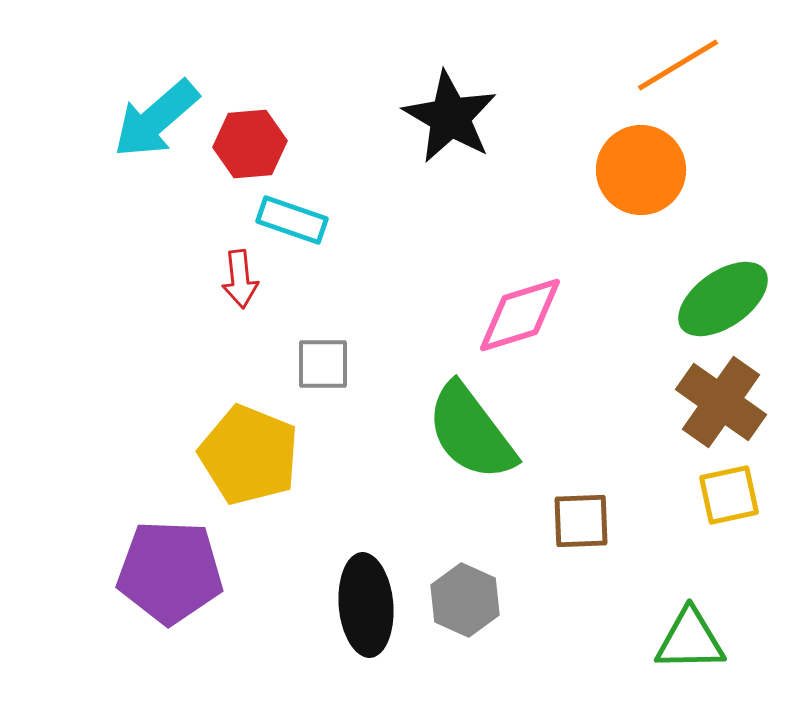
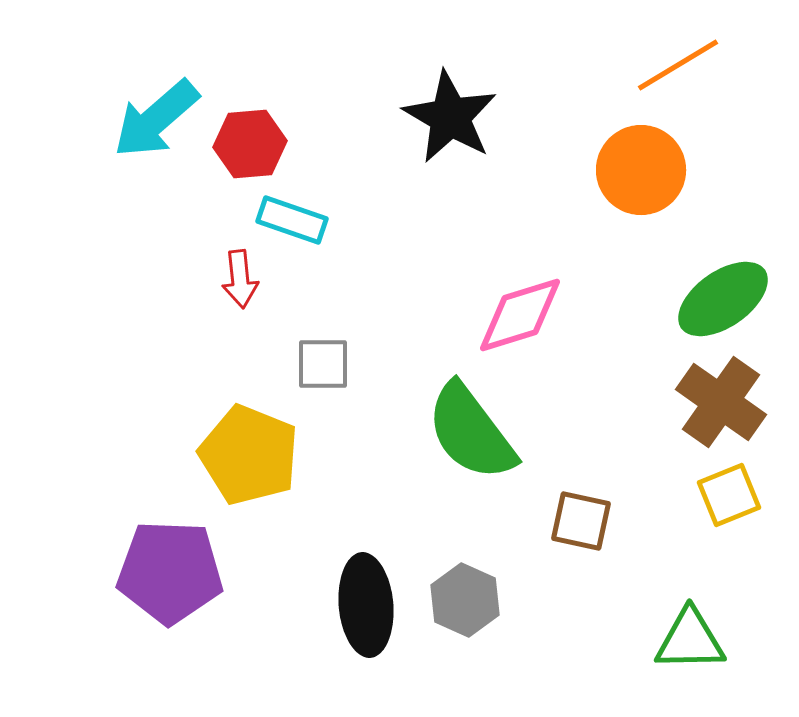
yellow square: rotated 10 degrees counterclockwise
brown square: rotated 14 degrees clockwise
